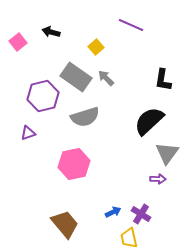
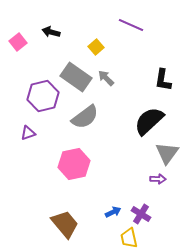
gray semicircle: rotated 20 degrees counterclockwise
